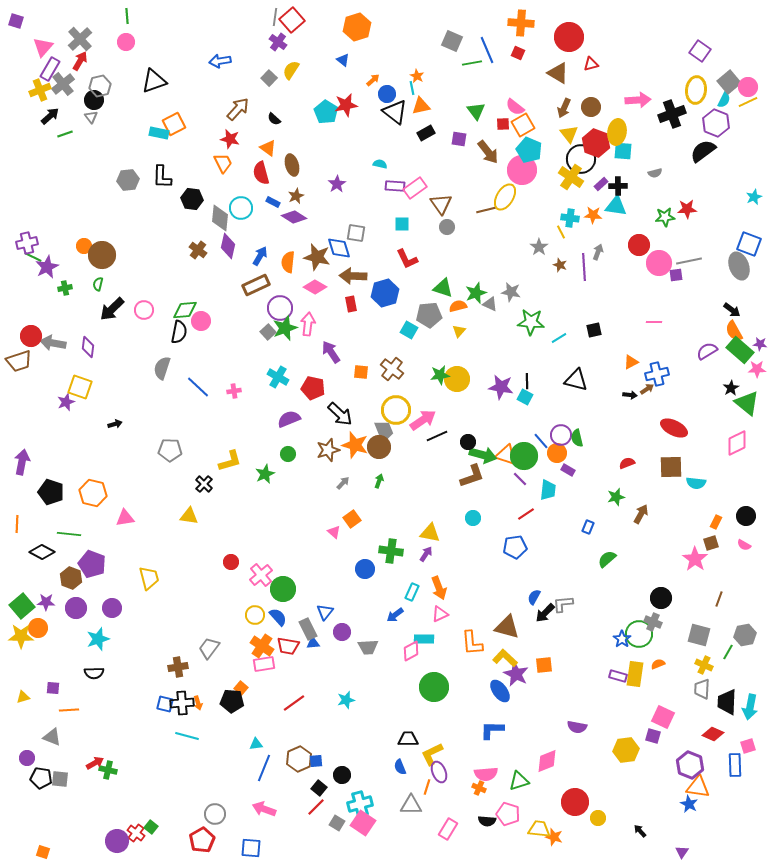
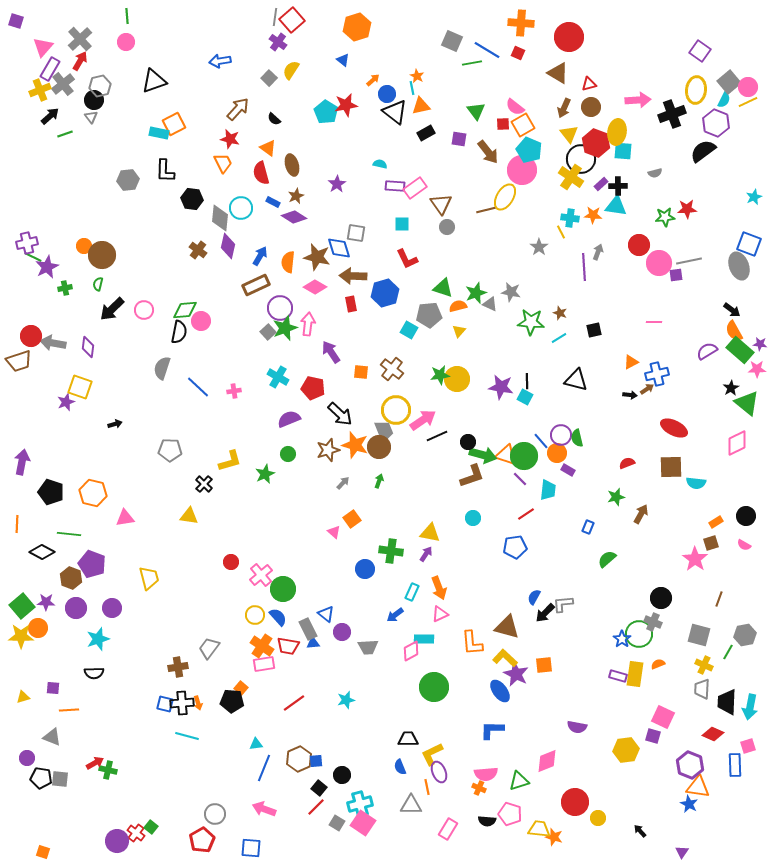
blue line at (487, 50): rotated 36 degrees counterclockwise
red triangle at (591, 64): moved 2 px left, 20 px down
black L-shape at (162, 177): moved 3 px right, 6 px up
brown star at (560, 265): moved 48 px down
orange rectangle at (716, 522): rotated 32 degrees clockwise
blue triangle at (325, 612): moved 1 px right, 2 px down; rotated 30 degrees counterclockwise
orange line at (427, 787): rotated 28 degrees counterclockwise
pink pentagon at (508, 814): moved 2 px right
